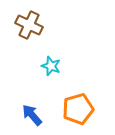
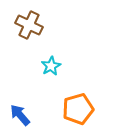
cyan star: rotated 24 degrees clockwise
blue arrow: moved 12 px left
